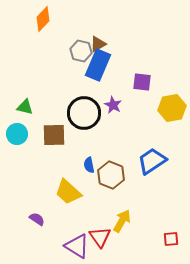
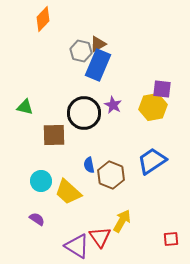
purple square: moved 20 px right, 7 px down
yellow hexagon: moved 19 px left, 1 px up
cyan circle: moved 24 px right, 47 px down
